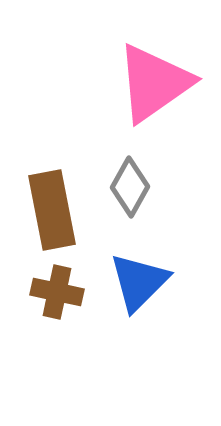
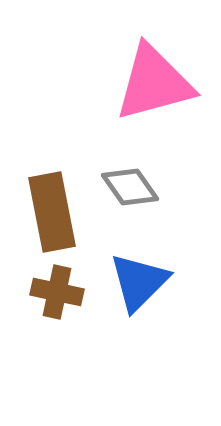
pink triangle: rotated 20 degrees clockwise
gray diamond: rotated 64 degrees counterclockwise
brown rectangle: moved 2 px down
